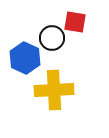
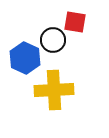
black circle: moved 1 px right, 2 px down
